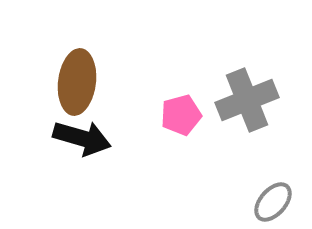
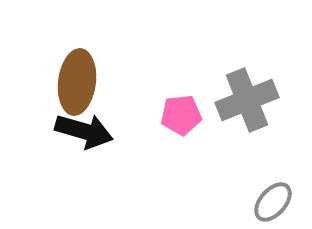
pink pentagon: rotated 9 degrees clockwise
black arrow: moved 2 px right, 7 px up
